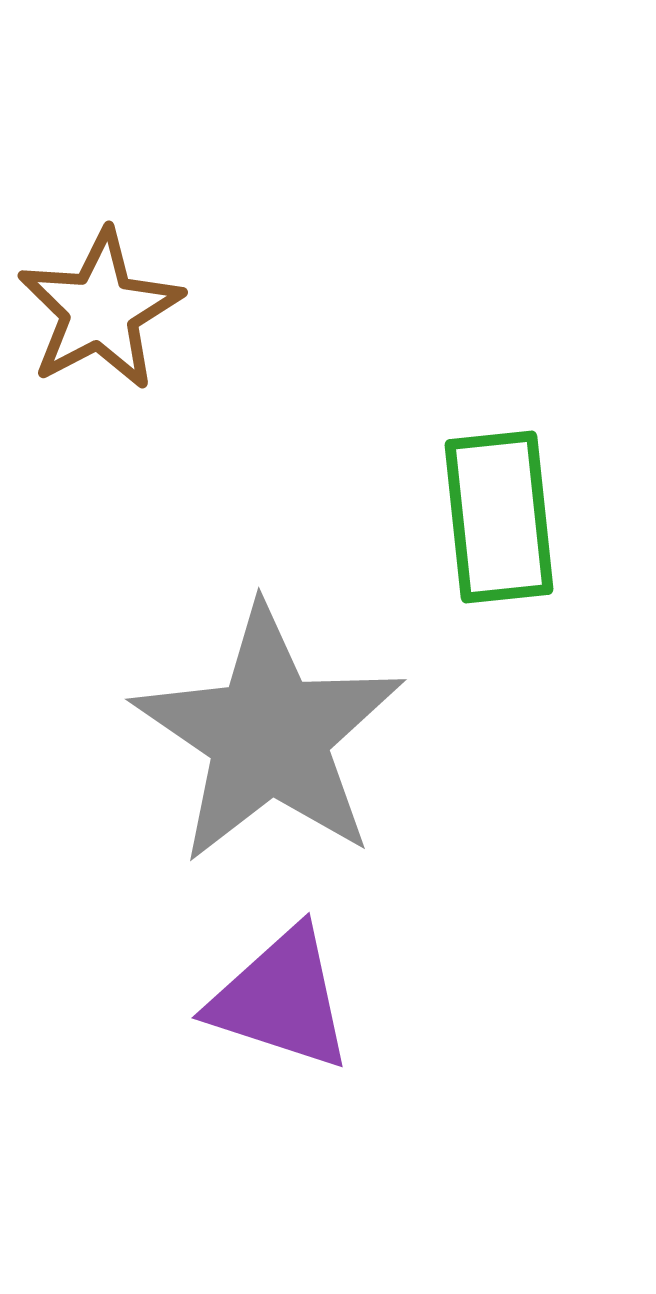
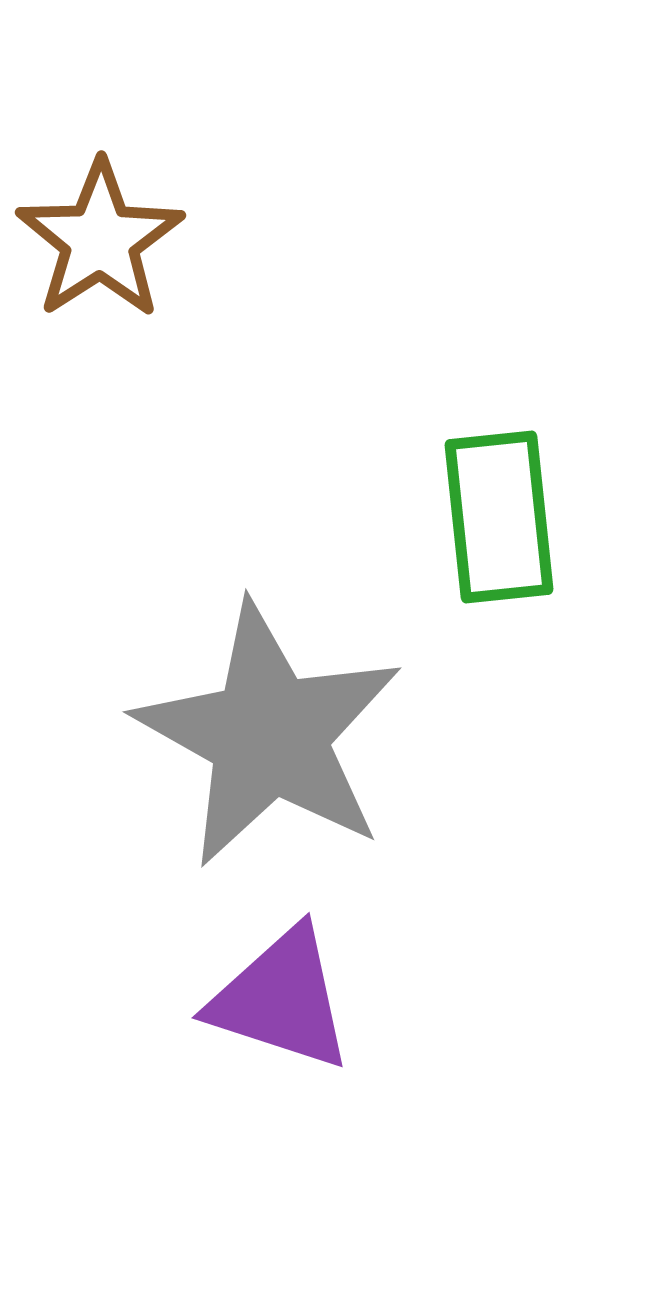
brown star: moved 70 px up; rotated 5 degrees counterclockwise
gray star: rotated 5 degrees counterclockwise
